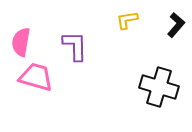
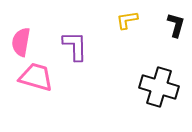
black L-shape: rotated 25 degrees counterclockwise
